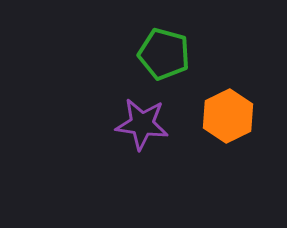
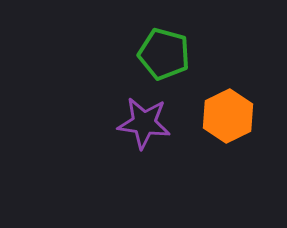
purple star: moved 2 px right, 1 px up
